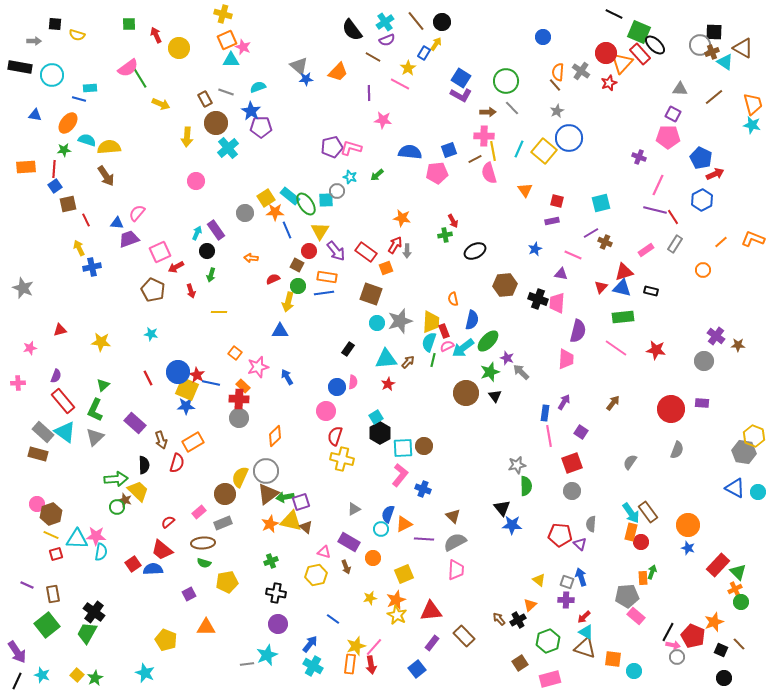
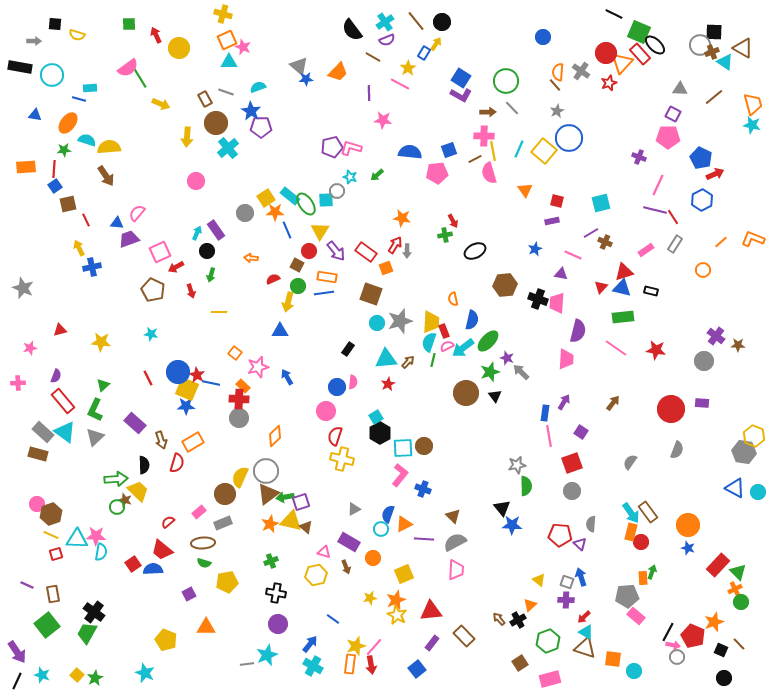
cyan triangle at (231, 60): moved 2 px left, 2 px down
